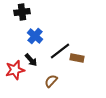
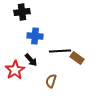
blue cross: rotated 35 degrees counterclockwise
black line: rotated 35 degrees clockwise
brown rectangle: rotated 24 degrees clockwise
red star: rotated 18 degrees counterclockwise
brown semicircle: rotated 24 degrees counterclockwise
